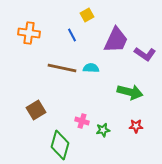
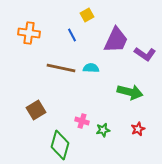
brown line: moved 1 px left
red star: moved 2 px right, 3 px down; rotated 24 degrees counterclockwise
